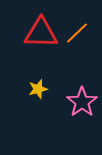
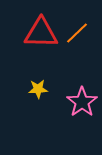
yellow star: rotated 12 degrees clockwise
